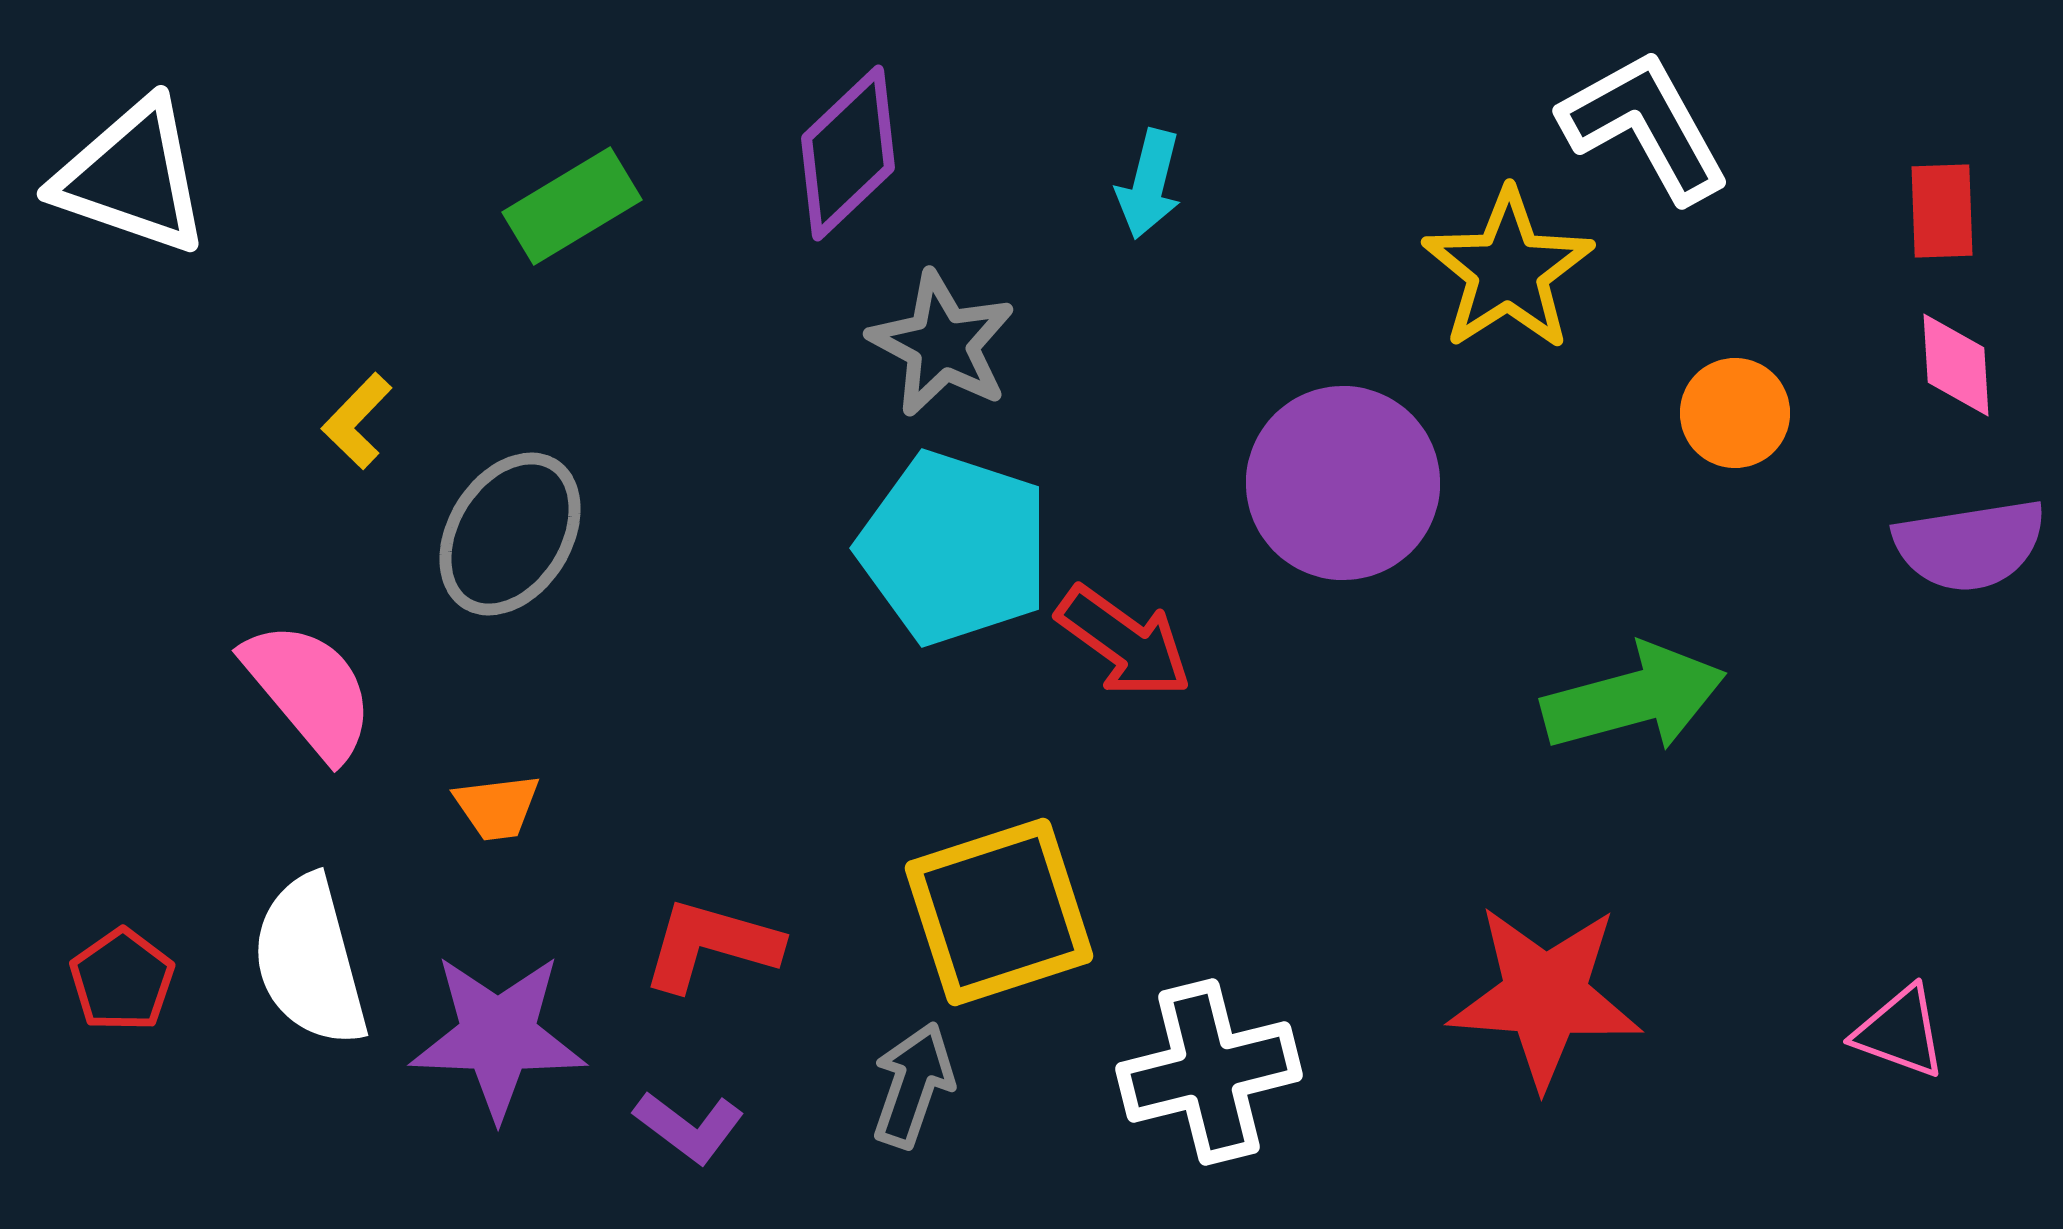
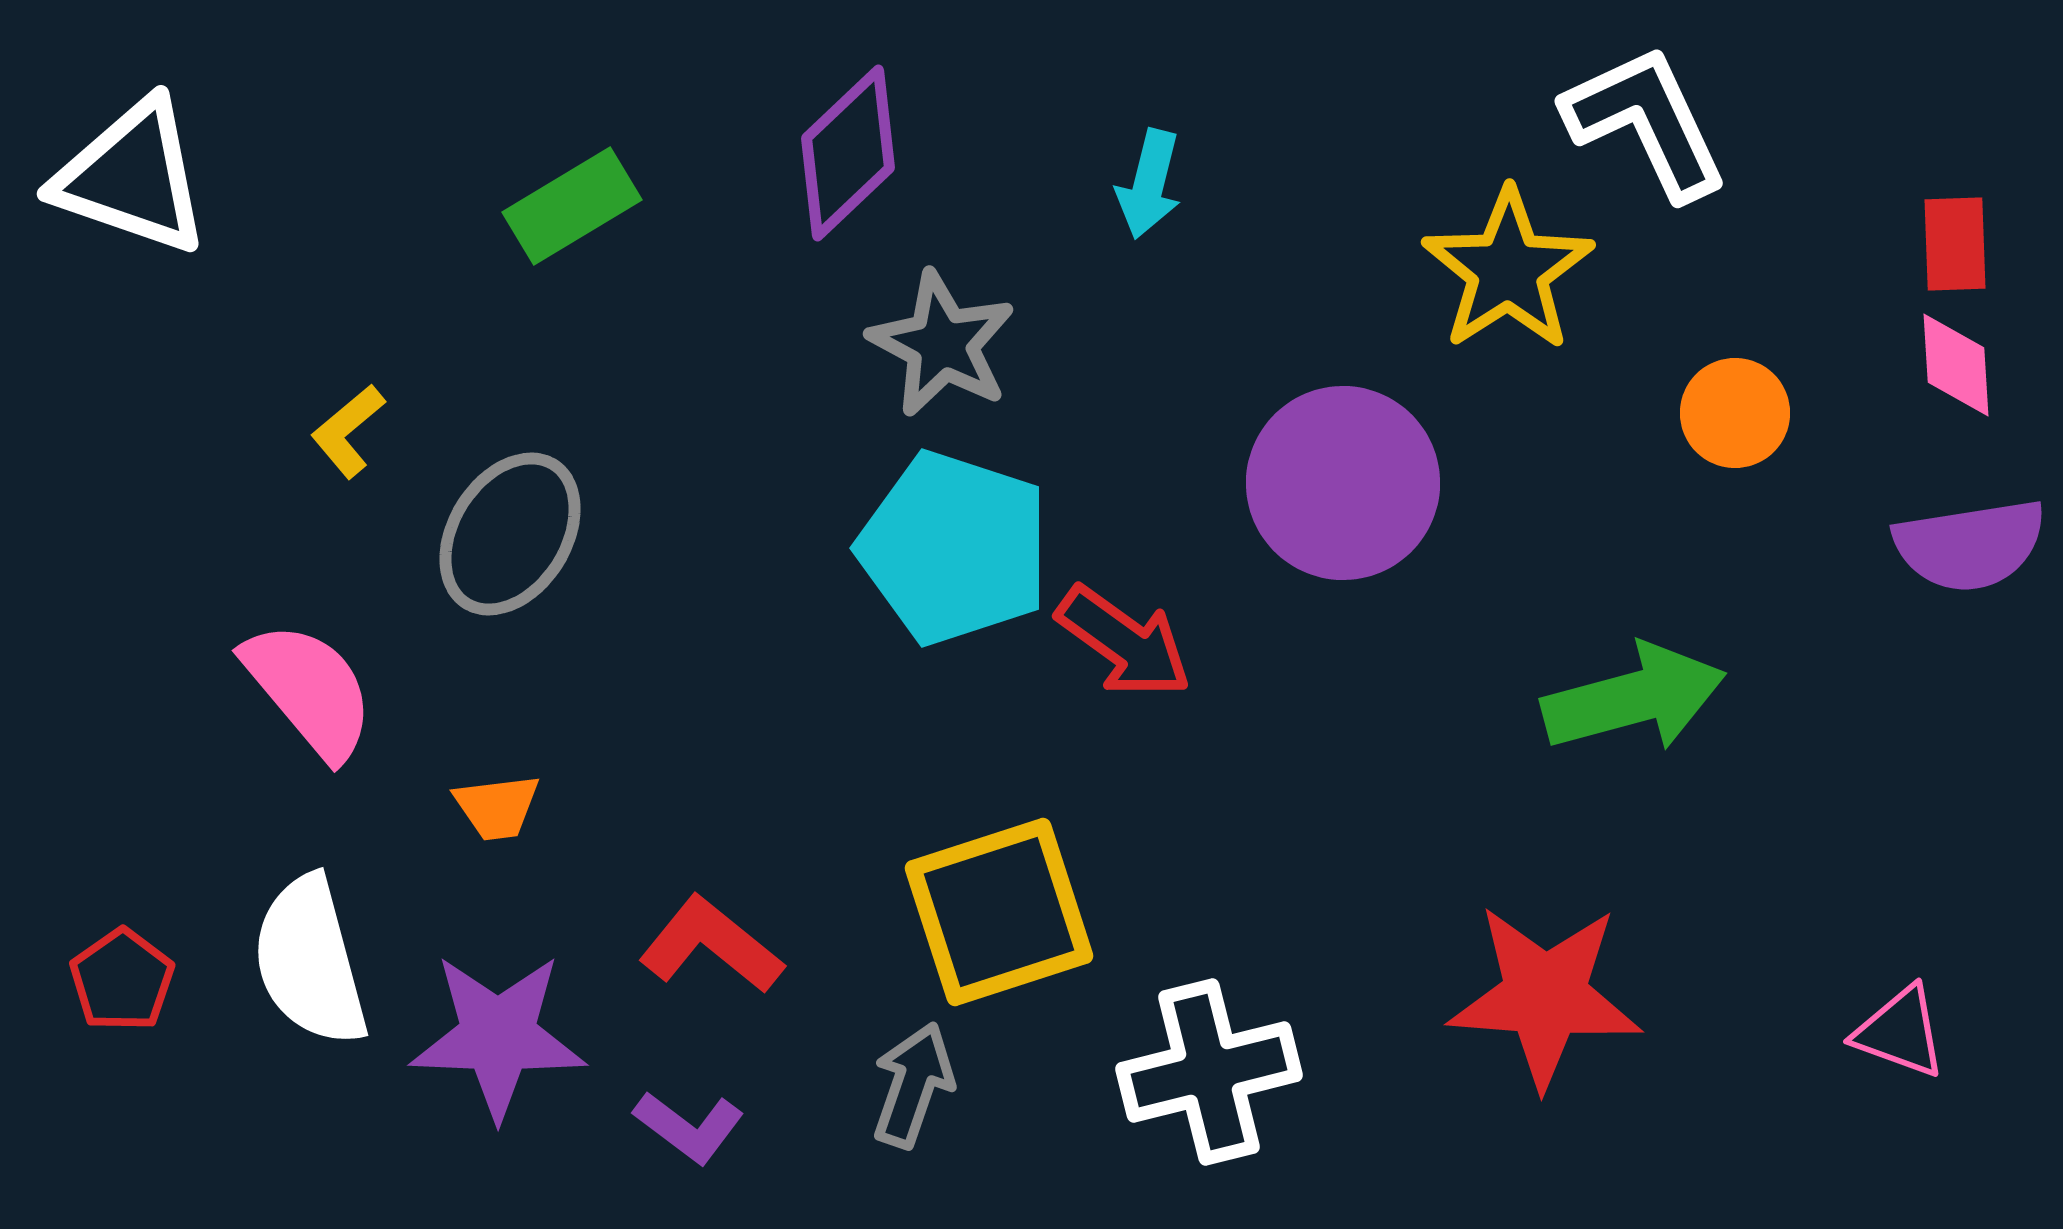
white L-shape: moved 1 px right, 4 px up; rotated 4 degrees clockwise
red rectangle: moved 13 px right, 33 px down
yellow L-shape: moved 9 px left, 10 px down; rotated 6 degrees clockwise
red L-shape: rotated 23 degrees clockwise
